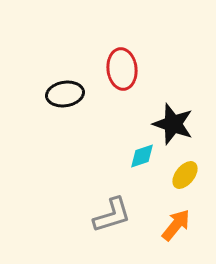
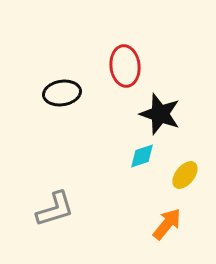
red ellipse: moved 3 px right, 3 px up
black ellipse: moved 3 px left, 1 px up
black star: moved 13 px left, 10 px up
gray L-shape: moved 57 px left, 6 px up
orange arrow: moved 9 px left, 1 px up
